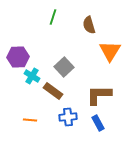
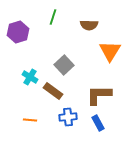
brown semicircle: rotated 72 degrees counterclockwise
purple hexagon: moved 25 px up; rotated 15 degrees counterclockwise
gray square: moved 2 px up
cyan cross: moved 2 px left, 1 px down
